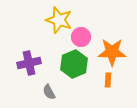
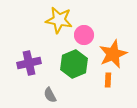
yellow star: rotated 8 degrees counterclockwise
pink circle: moved 3 px right, 2 px up
orange star: moved 1 px right, 2 px down; rotated 24 degrees counterclockwise
gray semicircle: moved 1 px right, 3 px down
